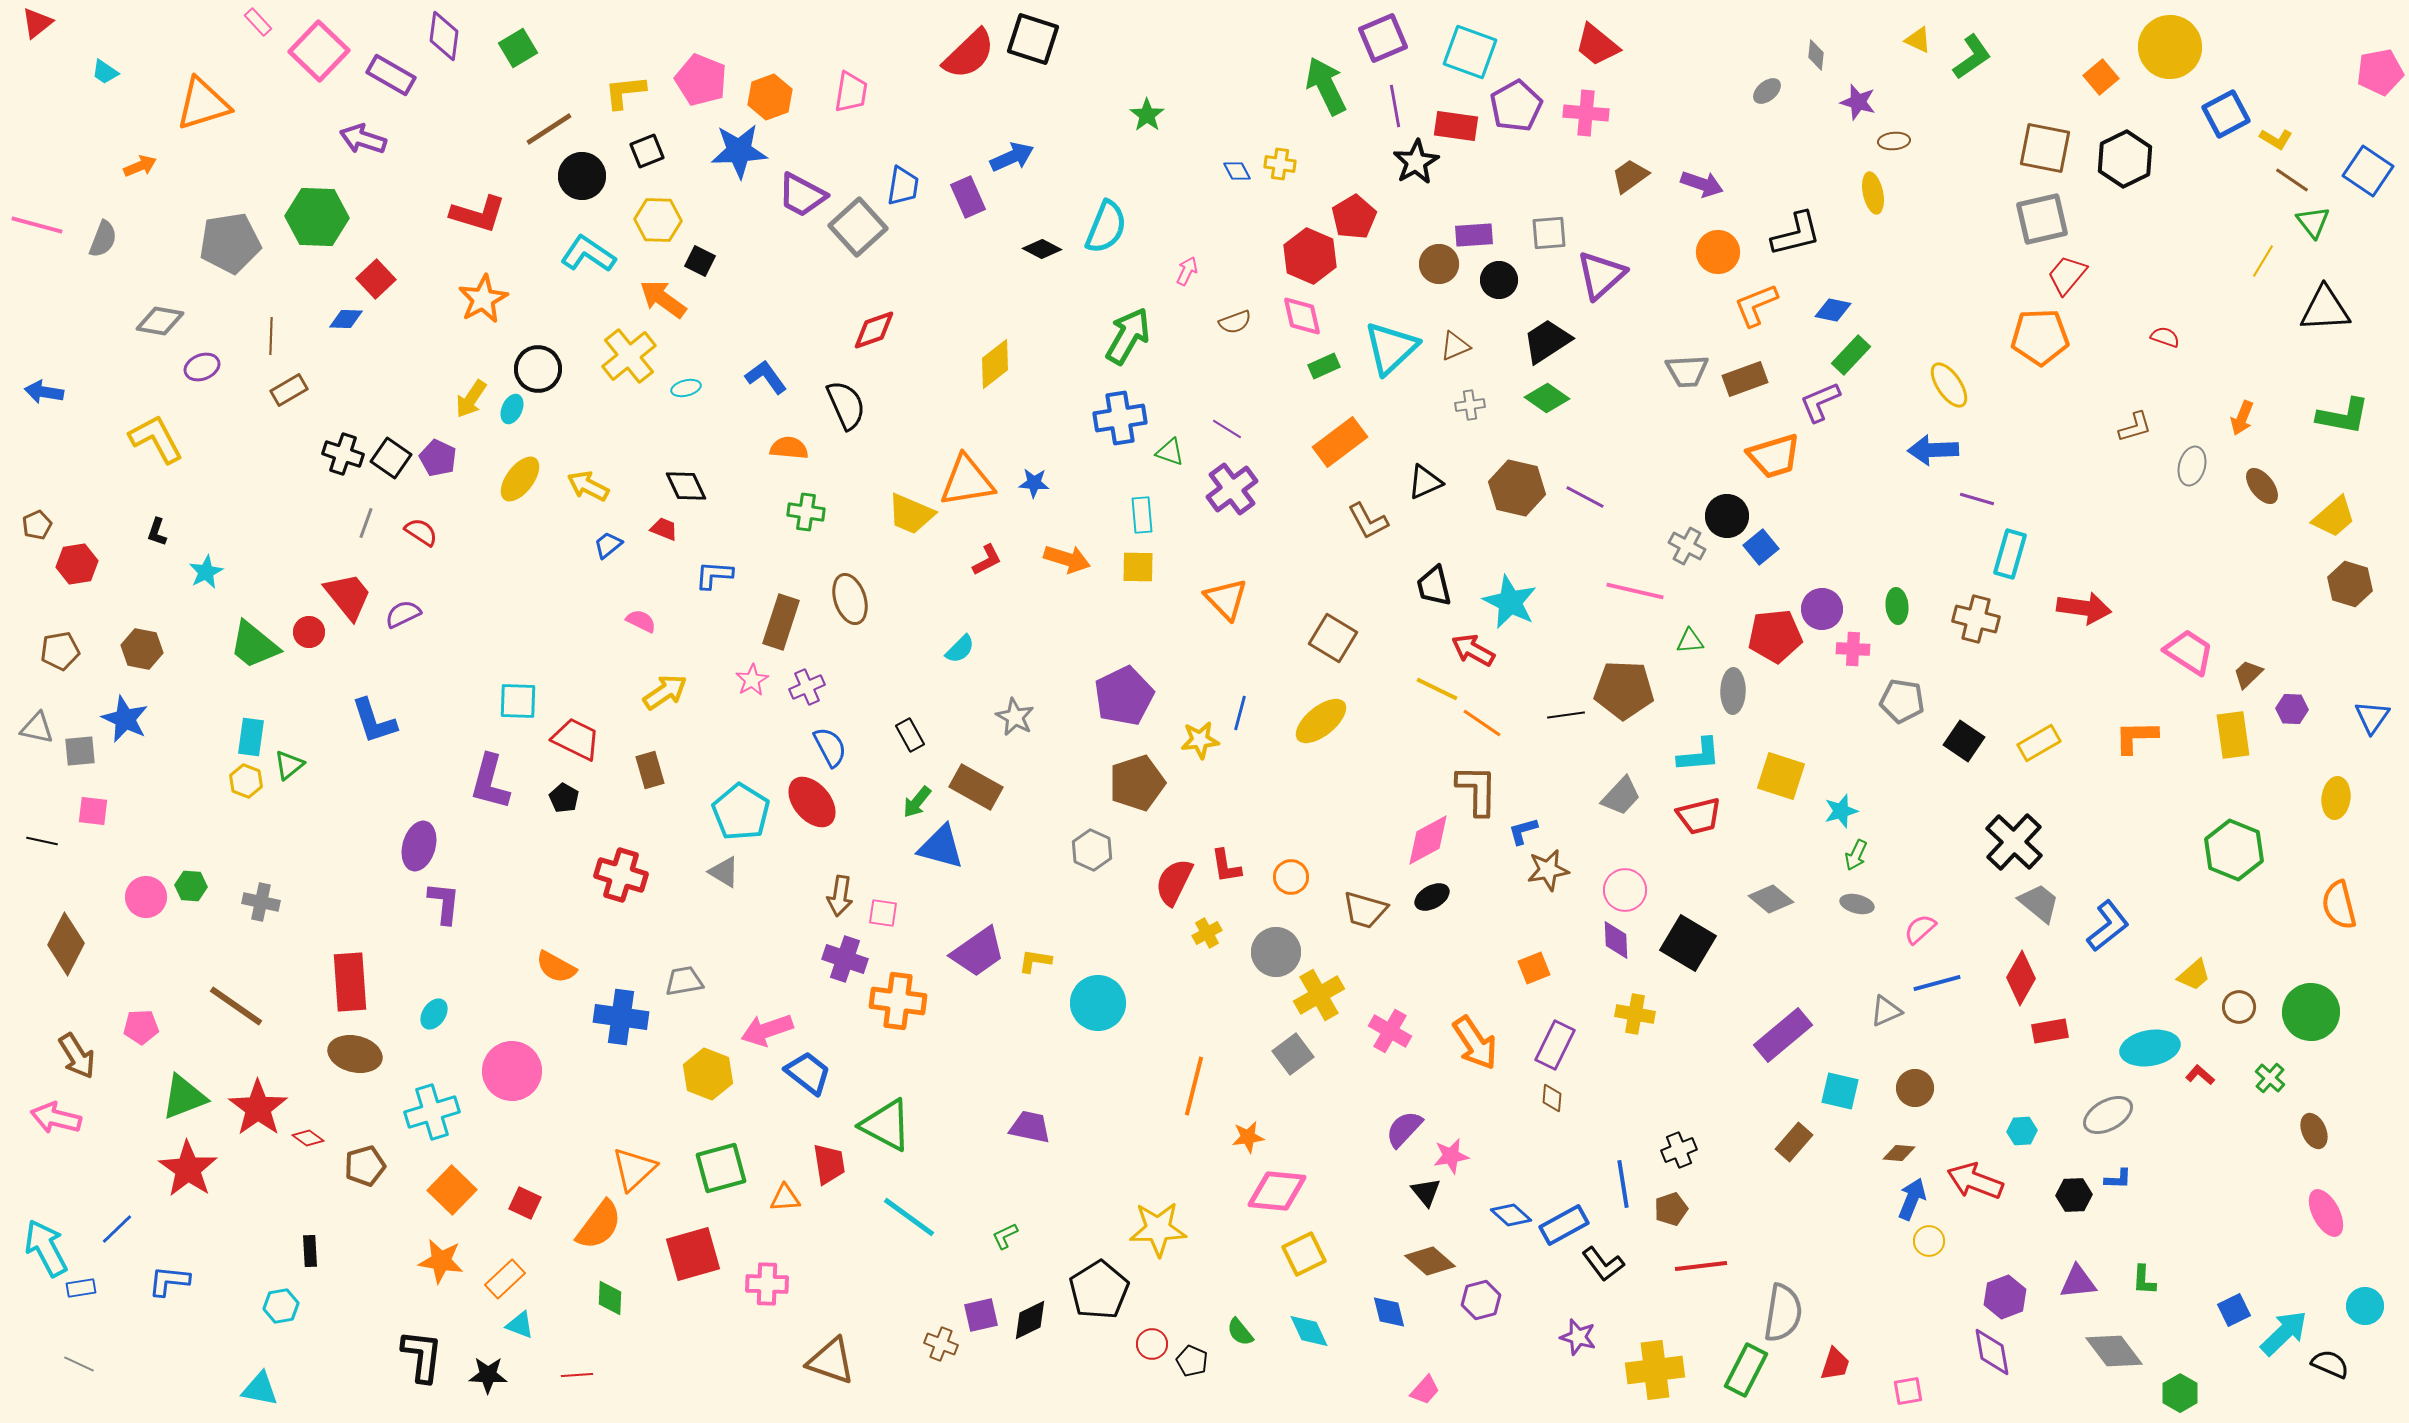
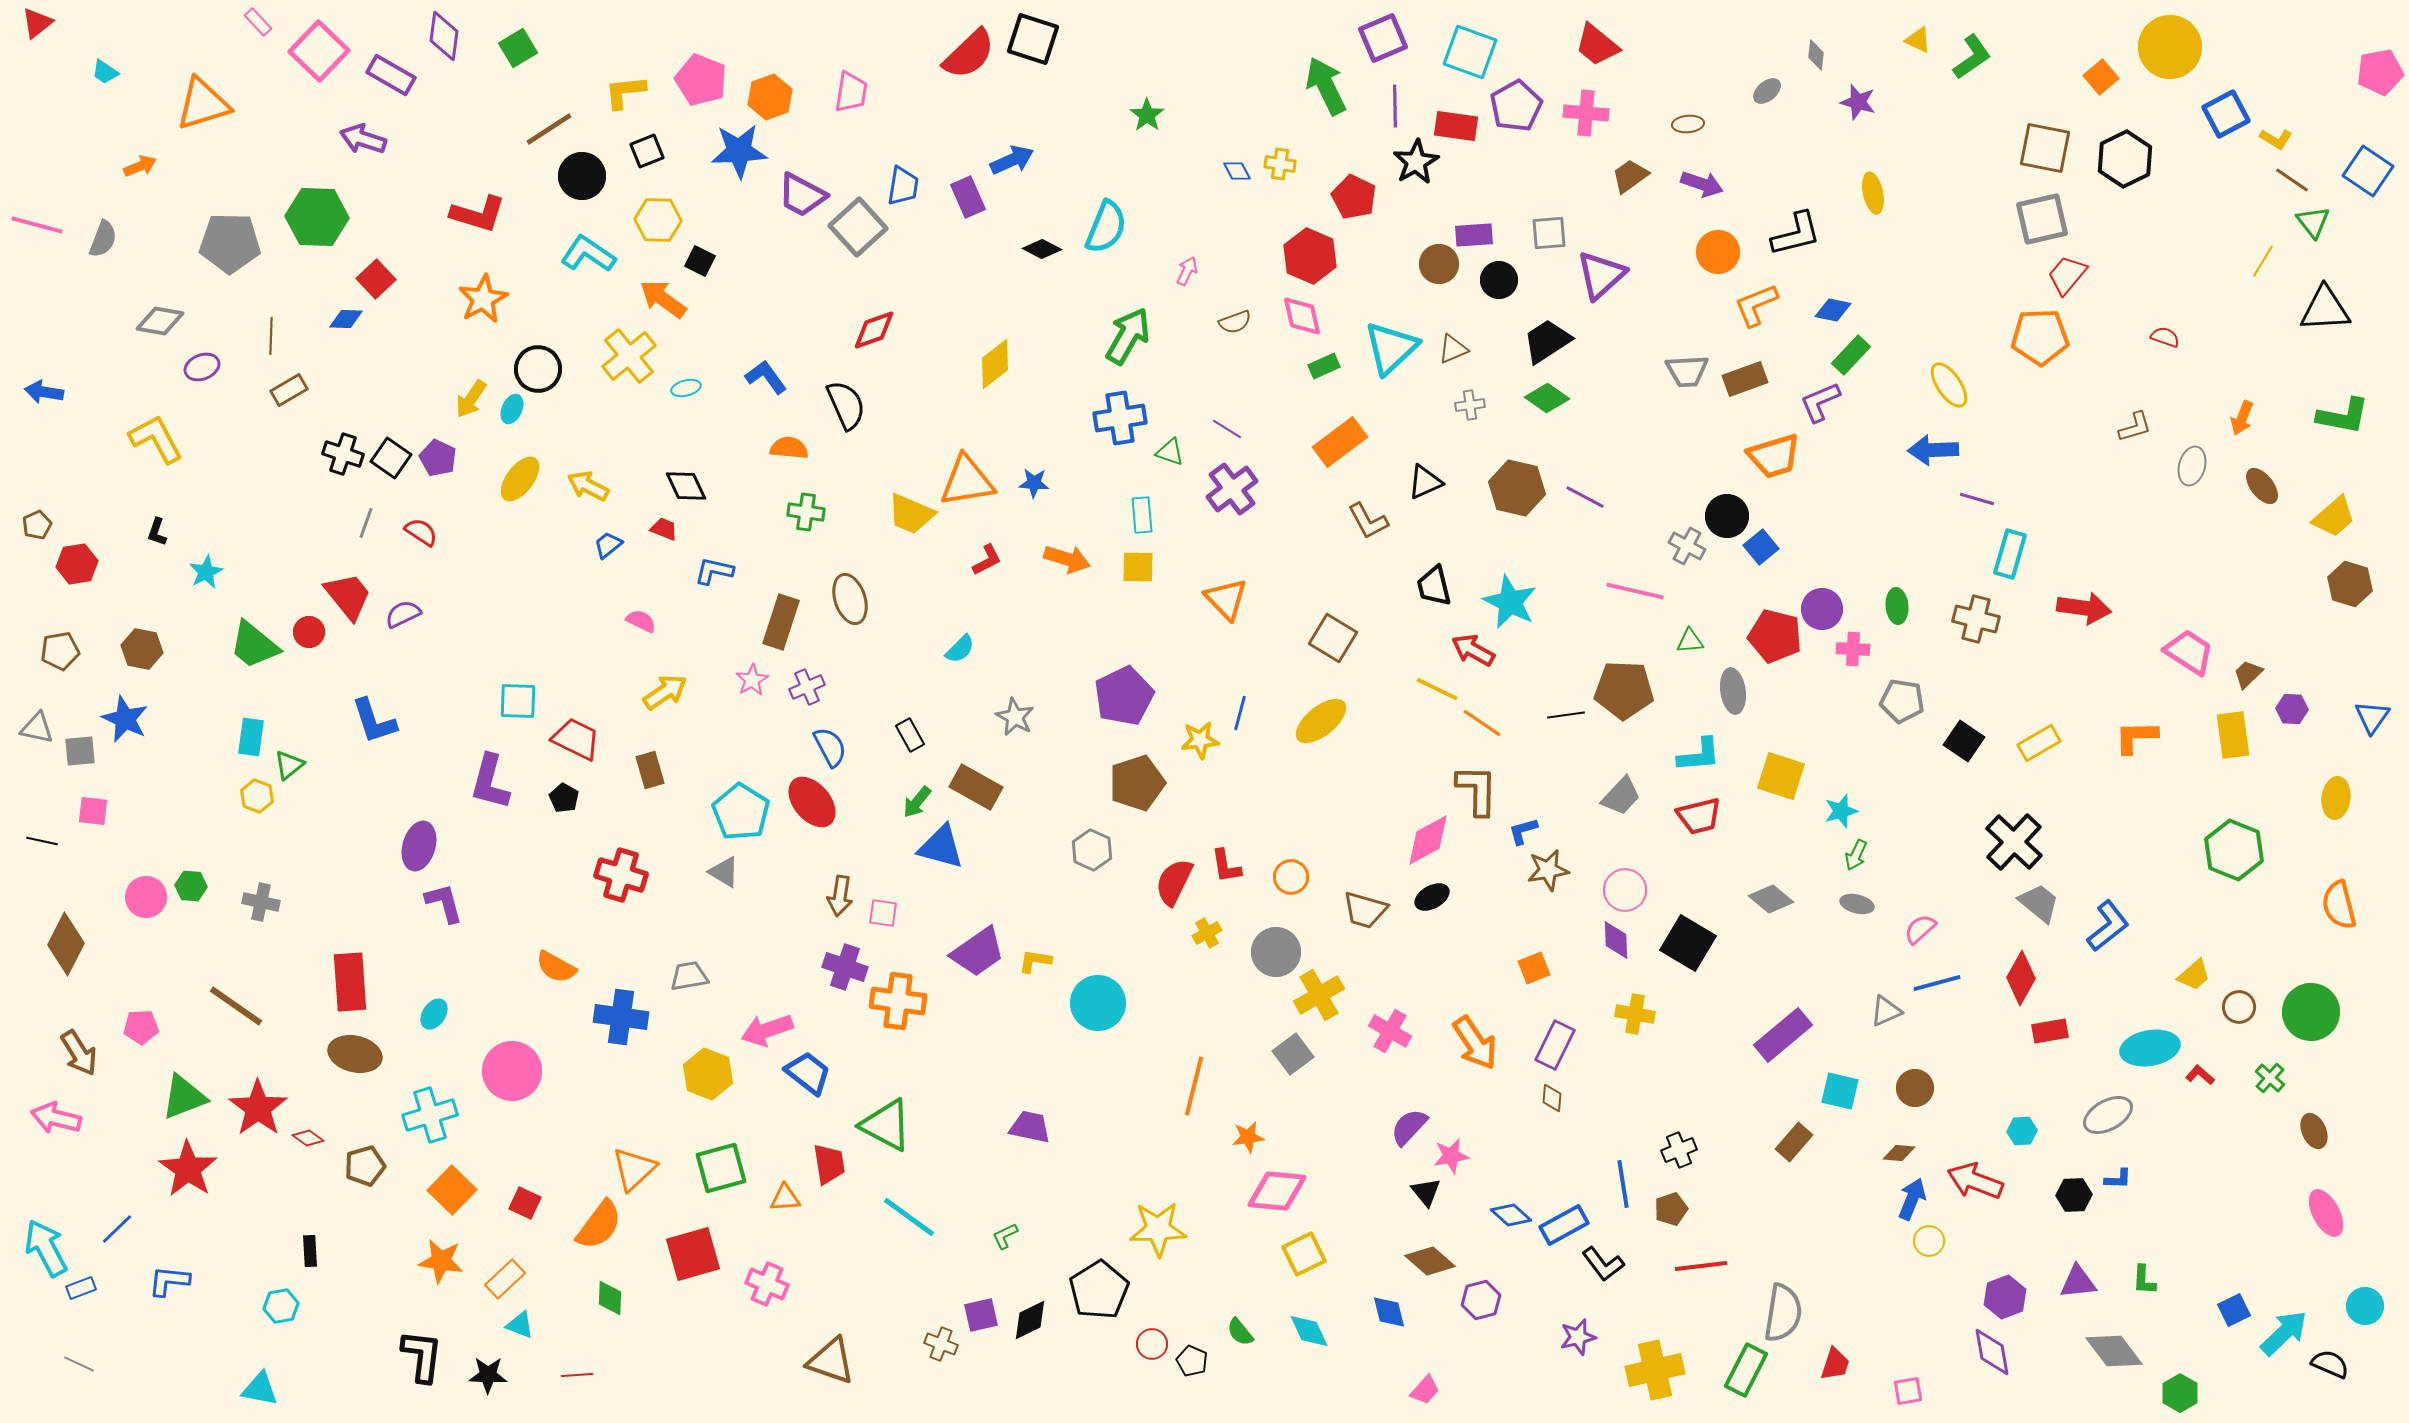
purple line at (1395, 106): rotated 9 degrees clockwise
brown ellipse at (1894, 141): moved 206 px left, 17 px up
blue arrow at (1012, 157): moved 3 px down
red pentagon at (1354, 217): moved 20 px up; rotated 15 degrees counterclockwise
gray pentagon at (230, 243): rotated 10 degrees clockwise
brown triangle at (1455, 346): moved 2 px left, 3 px down
blue L-shape at (714, 575): moved 4 px up; rotated 9 degrees clockwise
red pentagon at (1775, 636): rotated 20 degrees clockwise
gray ellipse at (1733, 691): rotated 9 degrees counterclockwise
yellow hexagon at (246, 781): moved 11 px right, 15 px down
purple L-shape at (444, 903): rotated 21 degrees counterclockwise
purple cross at (845, 959): moved 8 px down
gray trapezoid at (684, 981): moved 5 px right, 5 px up
brown arrow at (77, 1056): moved 2 px right, 3 px up
cyan cross at (432, 1112): moved 2 px left, 3 px down
purple semicircle at (1404, 1129): moved 5 px right, 2 px up
pink cross at (767, 1284): rotated 21 degrees clockwise
blue rectangle at (81, 1288): rotated 12 degrees counterclockwise
purple star at (1578, 1337): rotated 30 degrees counterclockwise
yellow cross at (1655, 1370): rotated 6 degrees counterclockwise
